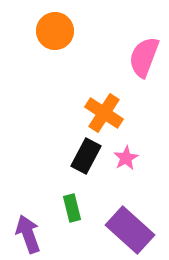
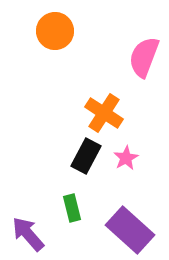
purple arrow: rotated 21 degrees counterclockwise
